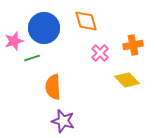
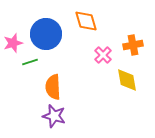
blue circle: moved 2 px right, 6 px down
pink star: moved 1 px left, 2 px down
pink cross: moved 3 px right, 2 px down
green line: moved 2 px left, 4 px down
yellow diamond: rotated 35 degrees clockwise
purple star: moved 9 px left, 5 px up
